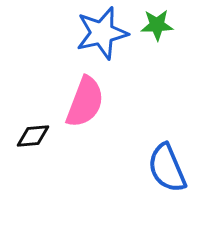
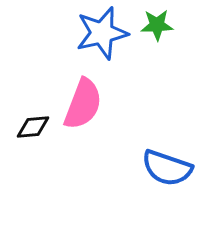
pink semicircle: moved 2 px left, 2 px down
black diamond: moved 9 px up
blue semicircle: rotated 48 degrees counterclockwise
